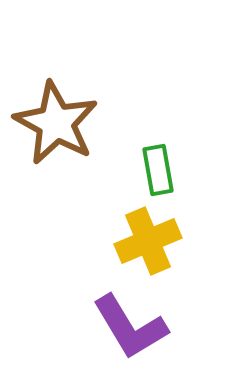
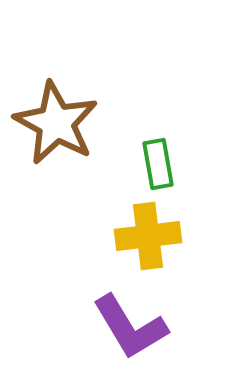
green rectangle: moved 6 px up
yellow cross: moved 5 px up; rotated 16 degrees clockwise
